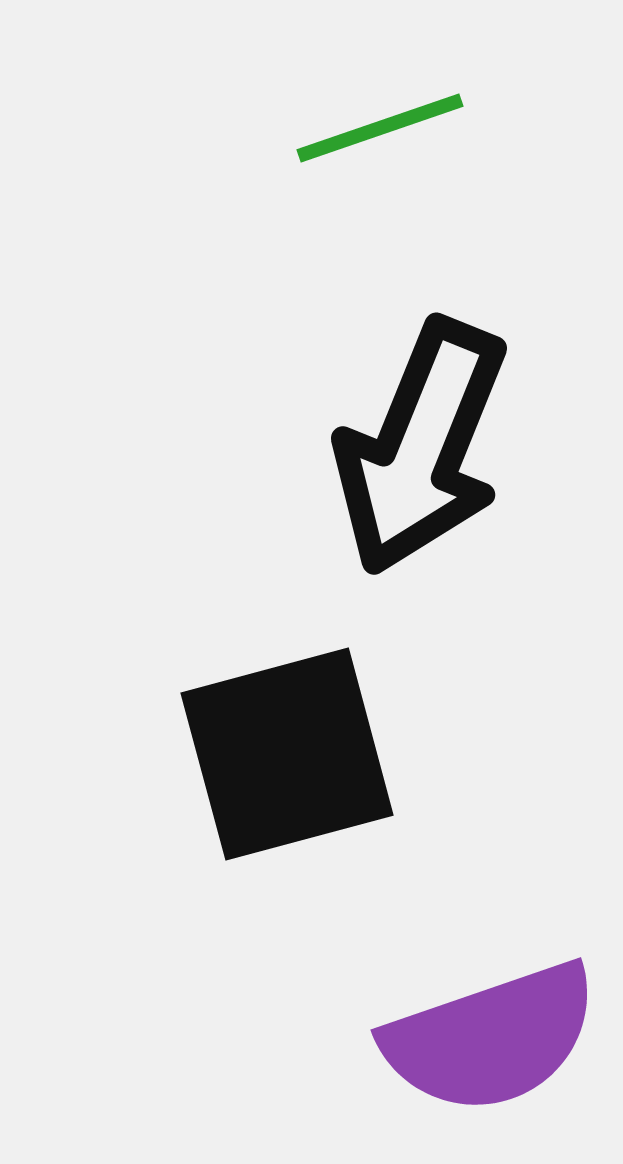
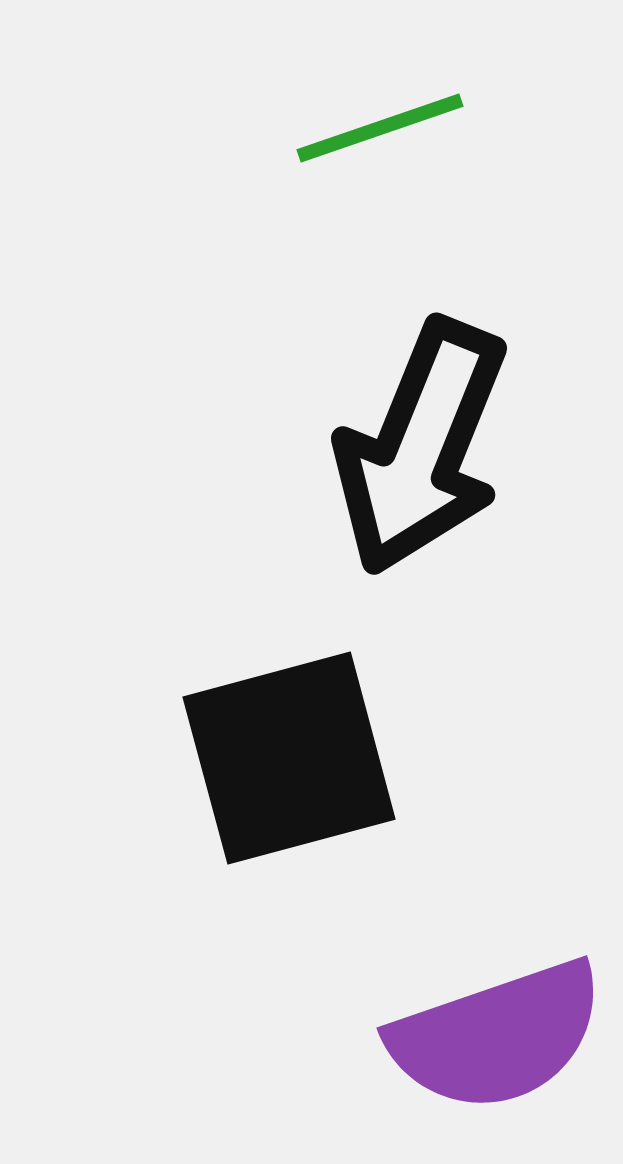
black square: moved 2 px right, 4 px down
purple semicircle: moved 6 px right, 2 px up
